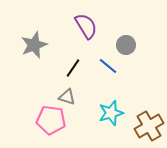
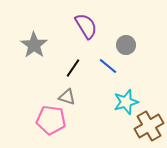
gray star: rotated 16 degrees counterclockwise
cyan star: moved 15 px right, 11 px up
